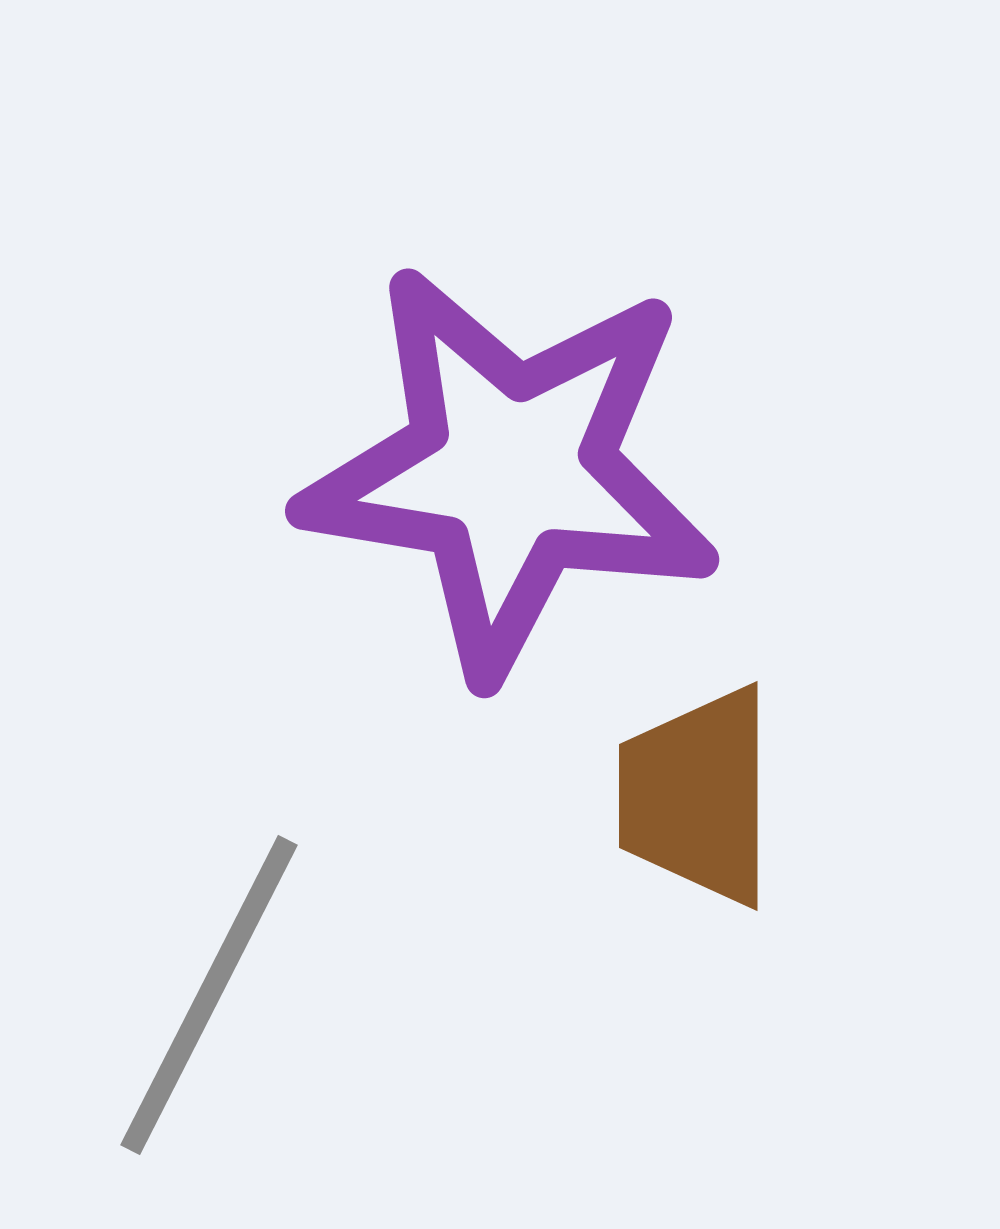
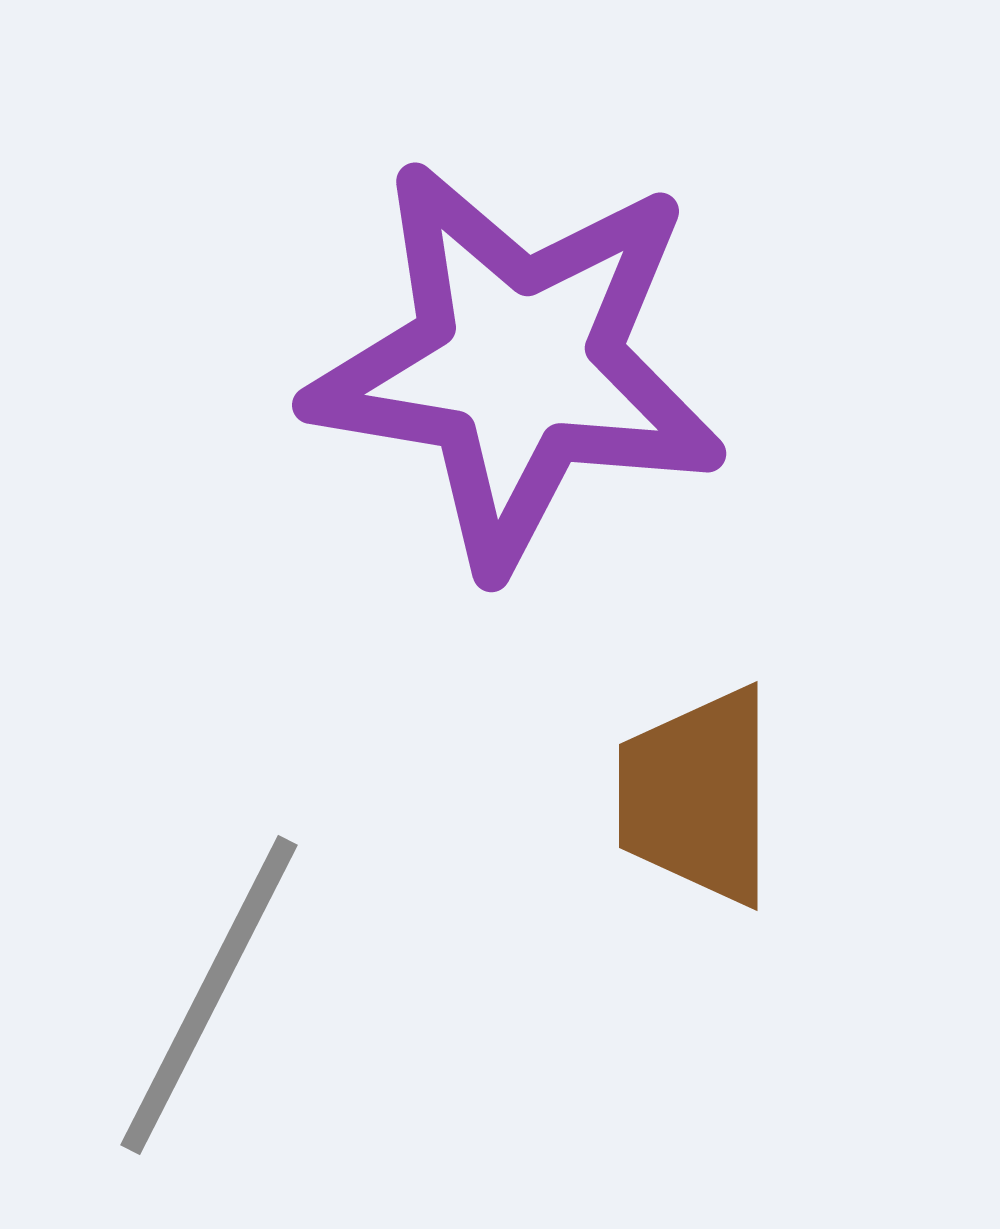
purple star: moved 7 px right, 106 px up
